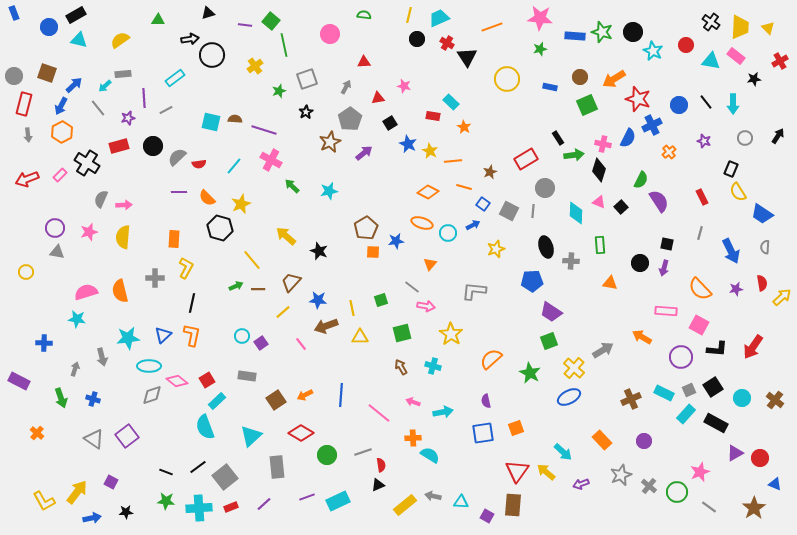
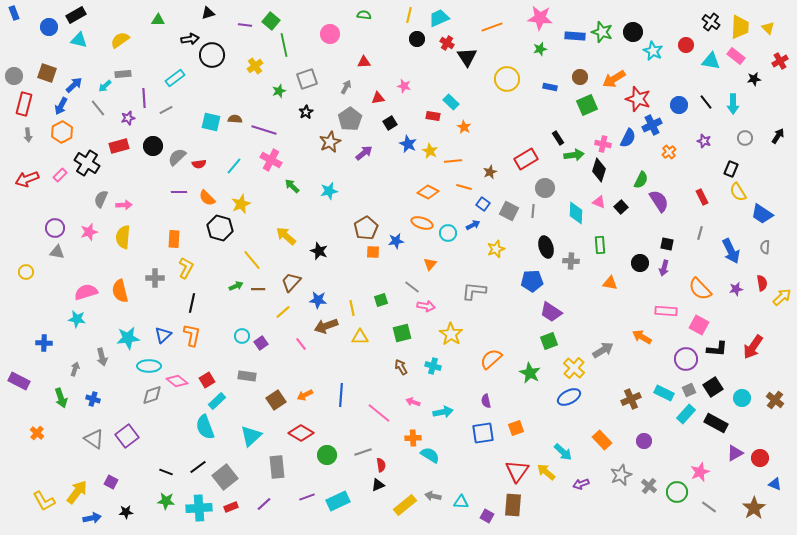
purple circle at (681, 357): moved 5 px right, 2 px down
